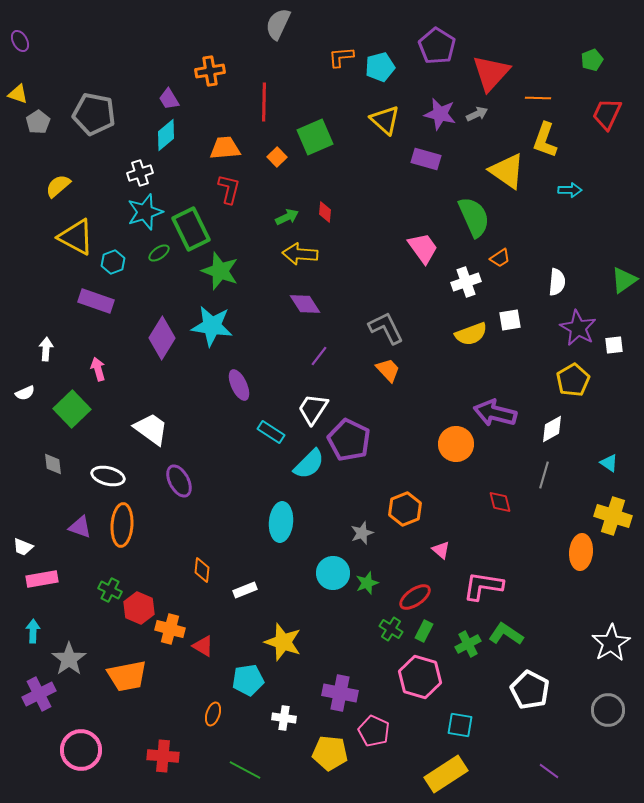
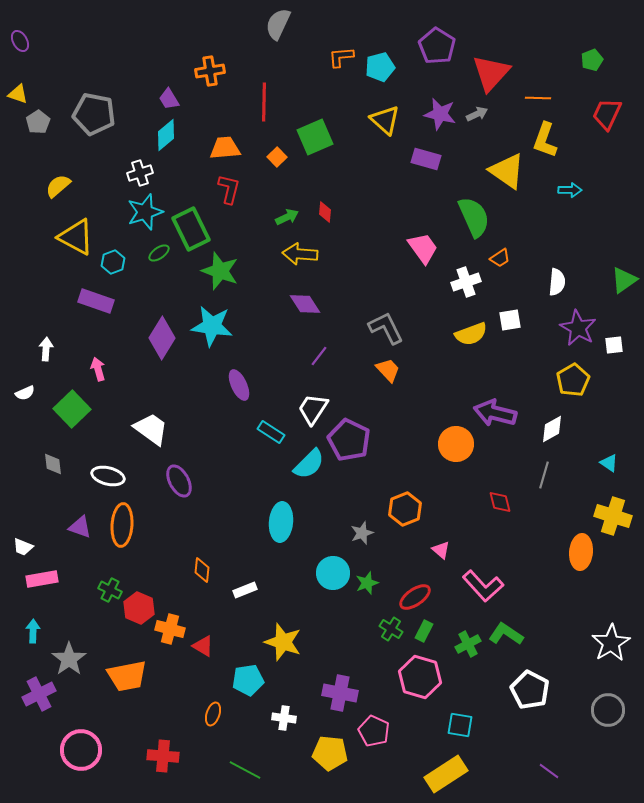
pink L-shape at (483, 586): rotated 141 degrees counterclockwise
